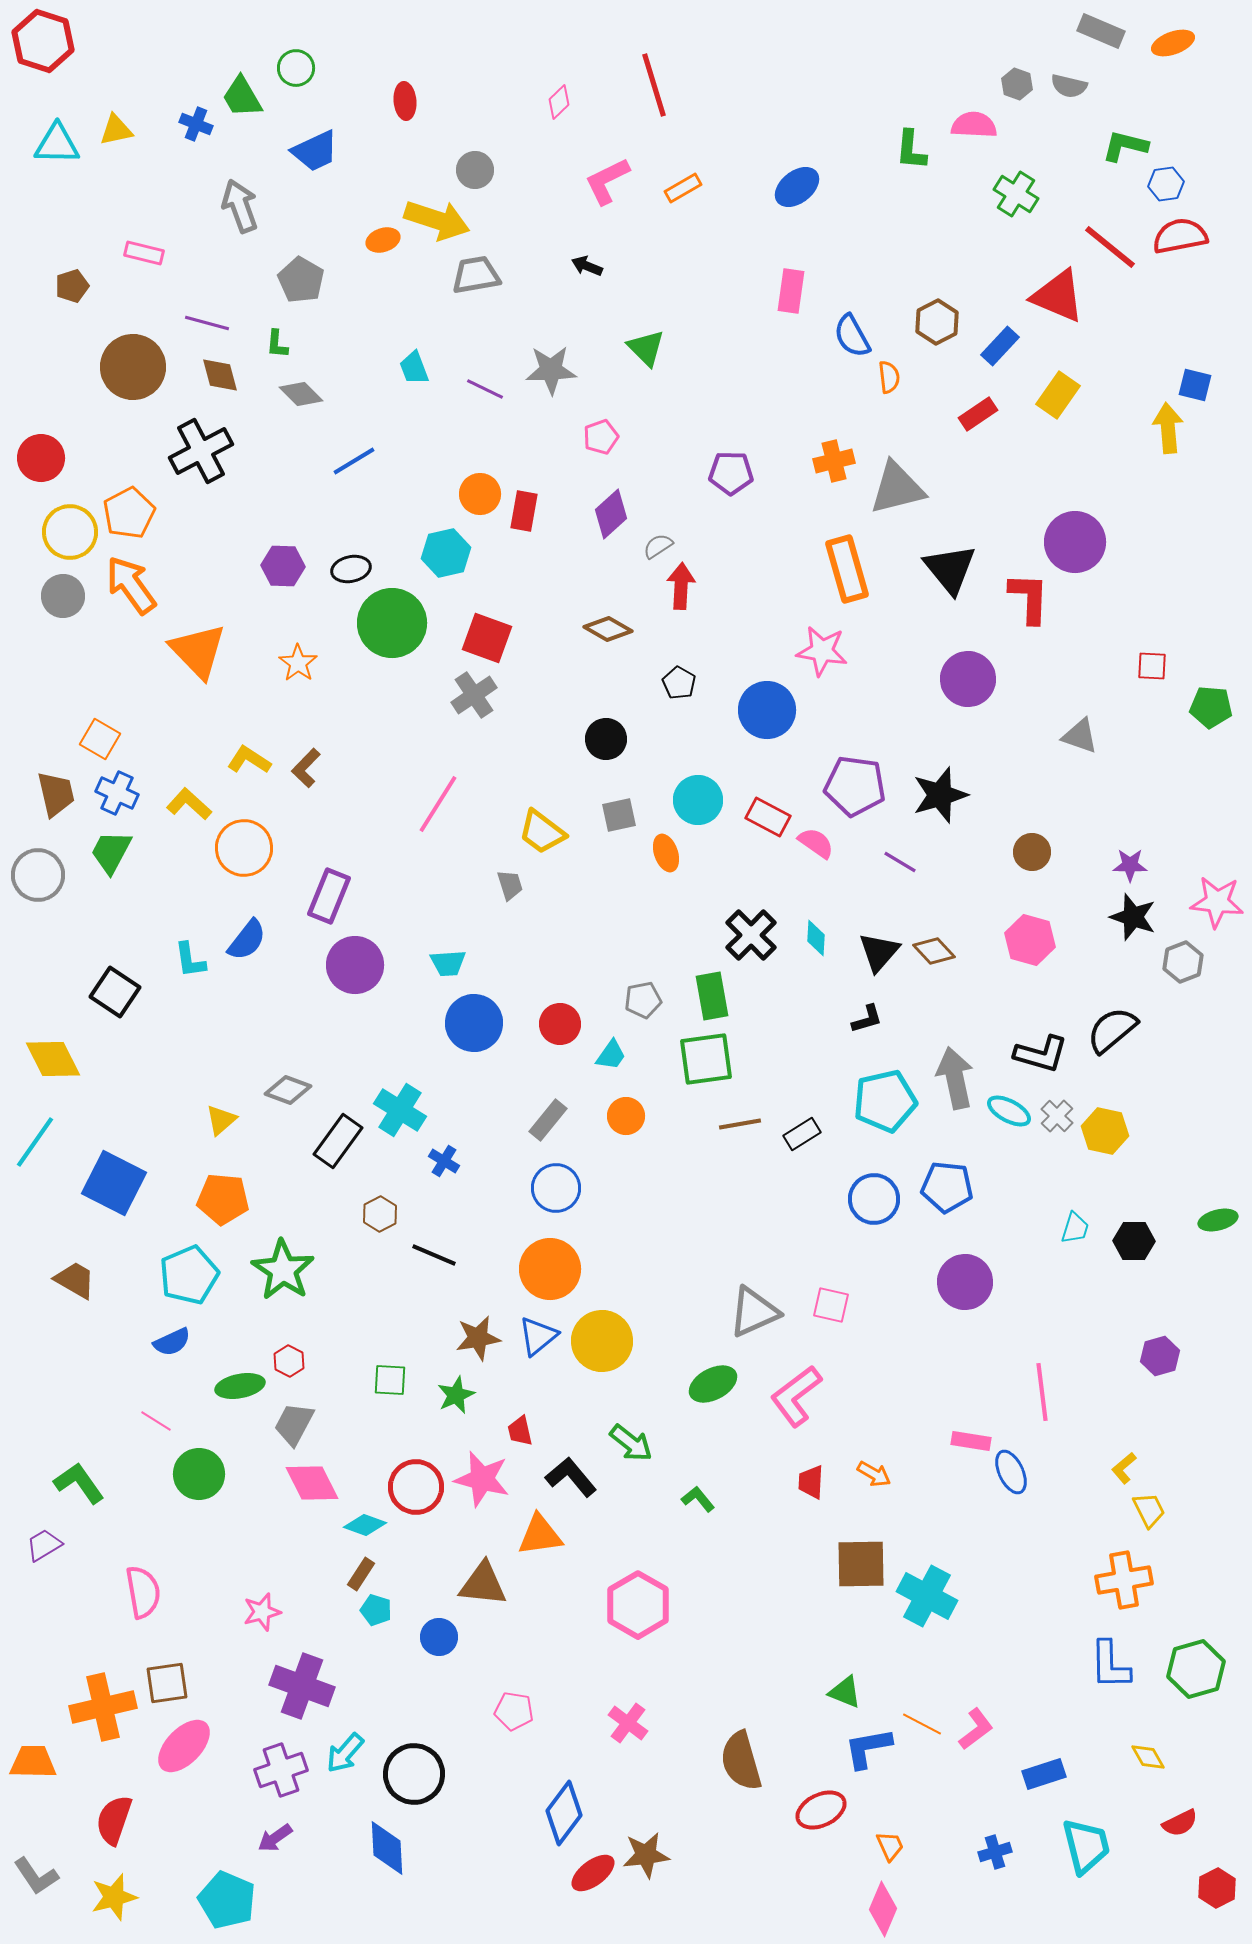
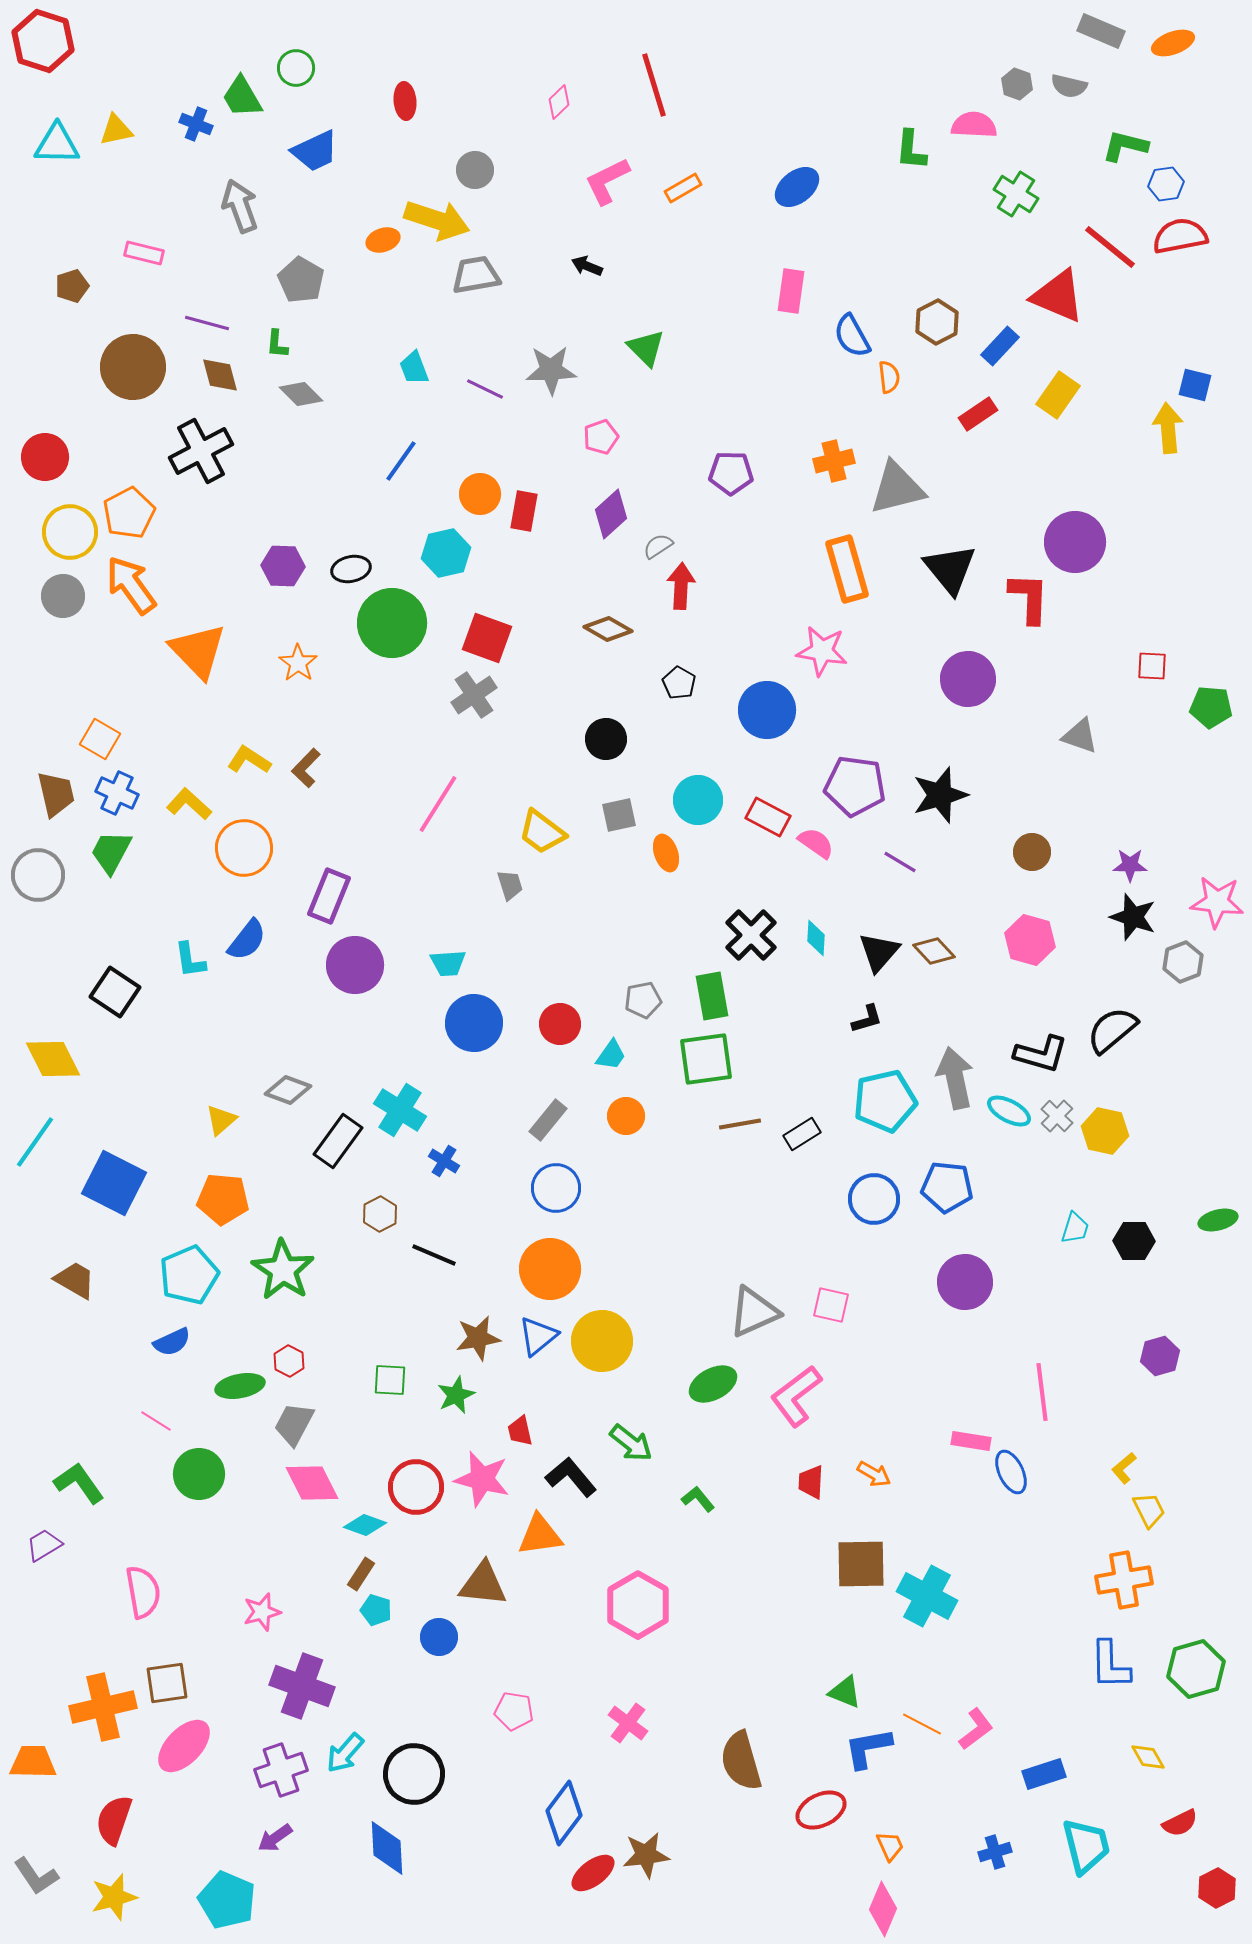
red circle at (41, 458): moved 4 px right, 1 px up
blue line at (354, 461): moved 47 px right; rotated 24 degrees counterclockwise
